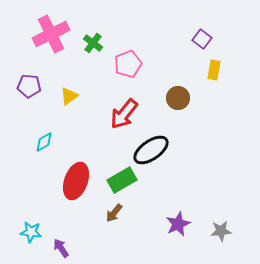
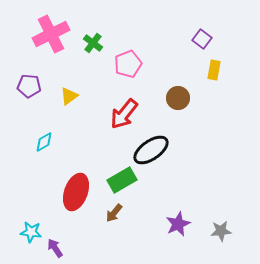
red ellipse: moved 11 px down
purple arrow: moved 6 px left
